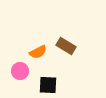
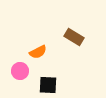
brown rectangle: moved 8 px right, 9 px up
